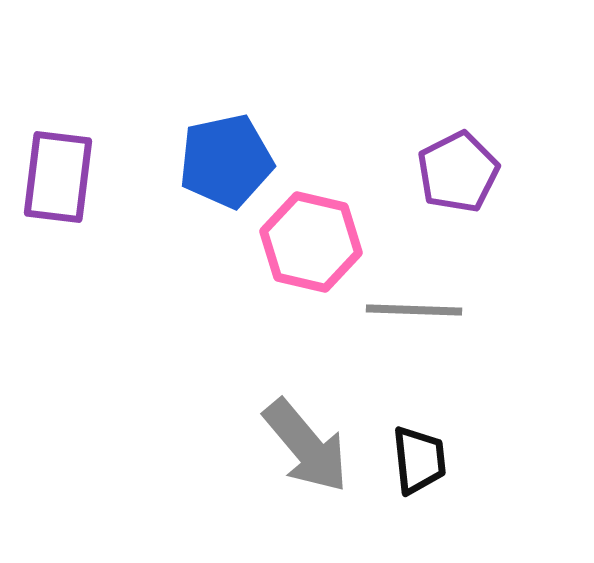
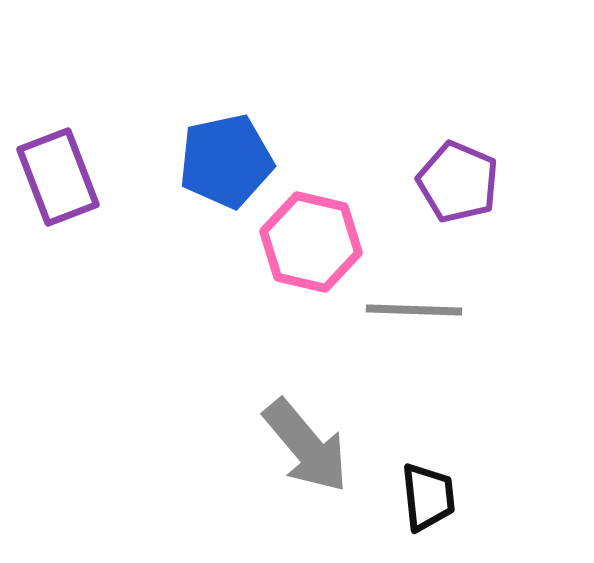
purple pentagon: moved 10 px down; rotated 22 degrees counterclockwise
purple rectangle: rotated 28 degrees counterclockwise
black trapezoid: moved 9 px right, 37 px down
